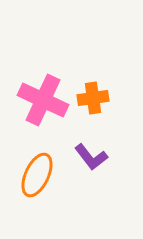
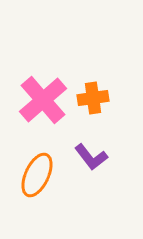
pink cross: rotated 24 degrees clockwise
